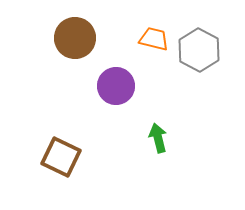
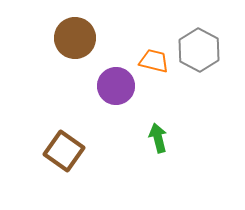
orange trapezoid: moved 22 px down
brown square: moved 3 px right, 6 px up; rotated 9 degrees clockwise
